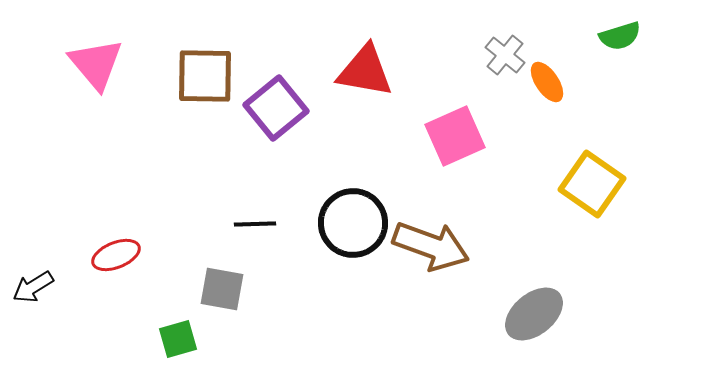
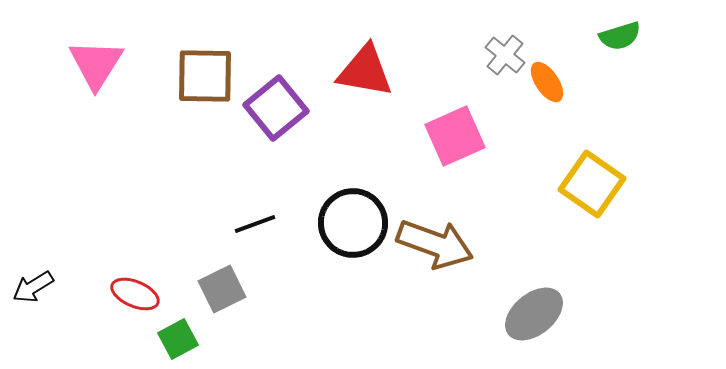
pink triangle: rotated 12 degrees clockwise
black line: rotated 18 degrees counterclockwise
brown arrow: moved 4 px right, 2 px up
red ellipse: moved 19 px right, 39 px down; rotated 45 degrees clockwise
gray square: rotated 36 degrees counterclockwise
green square: rotated 12 degrees counterclockwise
